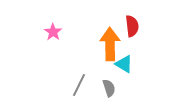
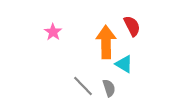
red semicircle: rotated 20 degrees counterclockwise
orange arrow: moved 4 px left, 2 px up
gray line: moved 4 px right, 1 px down; rotated 70 degrees counterclockwise
